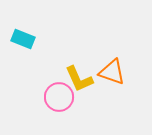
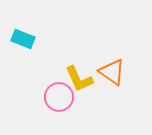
orange triangle: rotated 16 degrees clockwise
